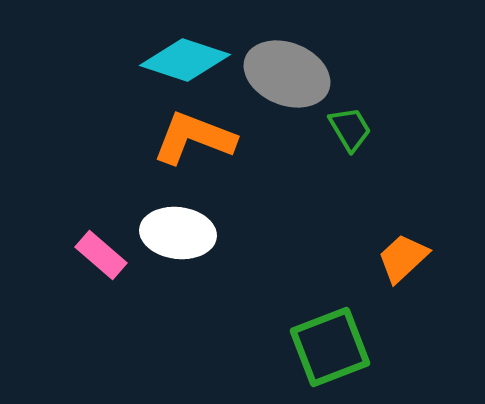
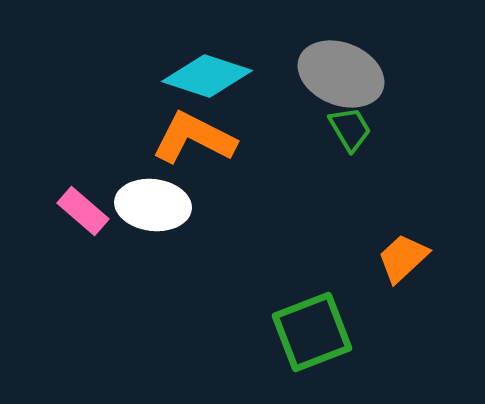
cyan diamond: moved 22 px right, 16 px down
gray ellipse: moved 54 px right
orange L-shape: rotated 6 degrees clockwise
white ellipse: moved 25 px left, 28 px up
pink rectangle: moved 18 px left, 44 px up
green square: moved 18 px left, 15 px up
